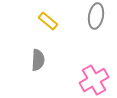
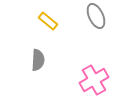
gray ellipse: rotated 35 degrees counterclockwise
